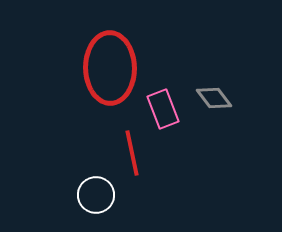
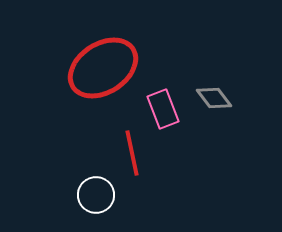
red ellipse: moved 7 px left; rotated 58 degrees clockwise
